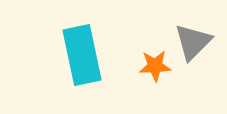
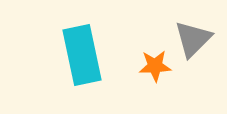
gray triangle: moved 3 px up
